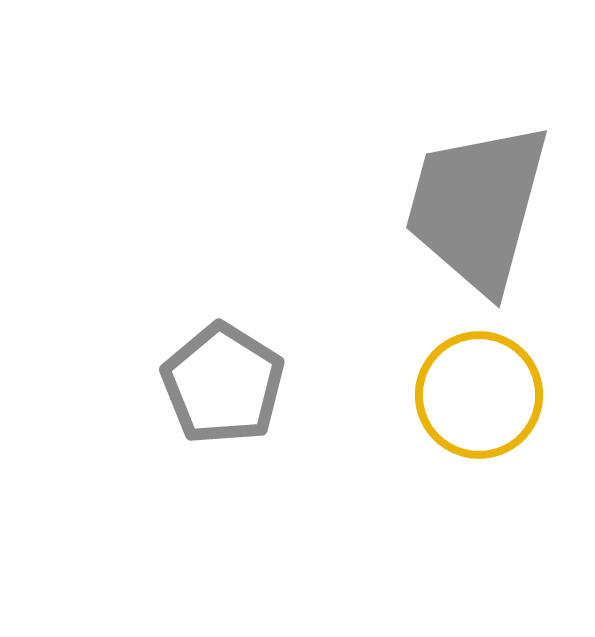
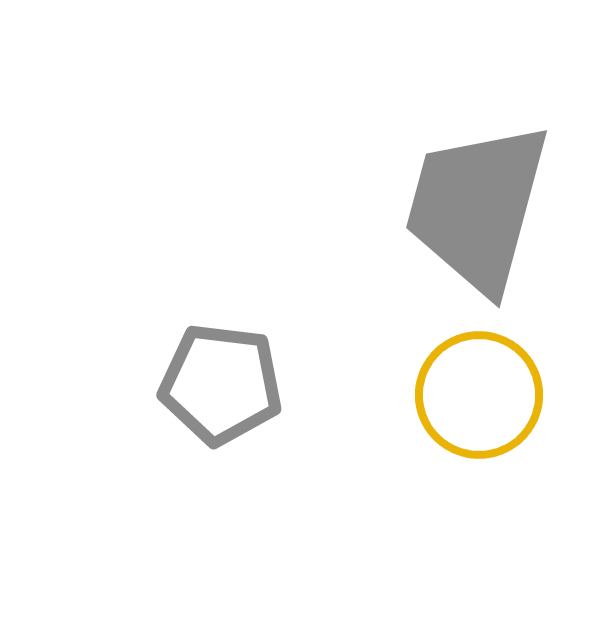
gray pentagon: moved 2 px left; rotated 25 degrees counterclockwise
